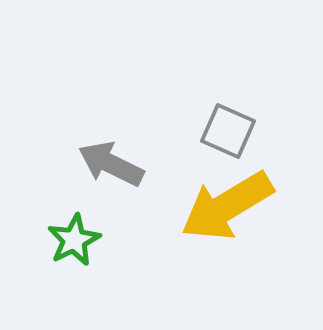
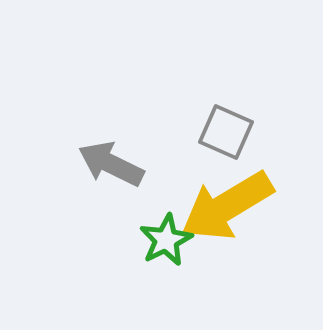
gray square: moved 2 px left, 1 px down
green star: moved 92 px right
